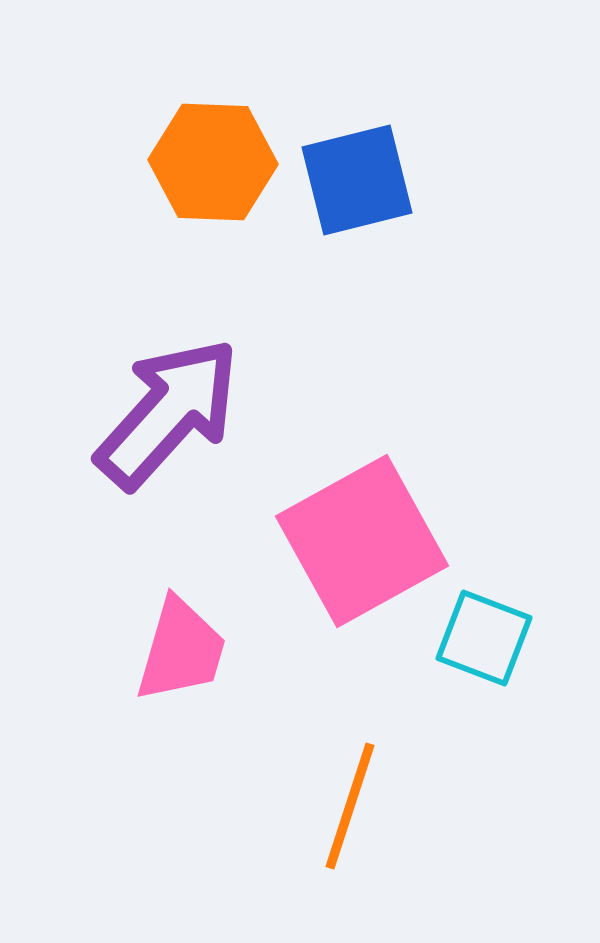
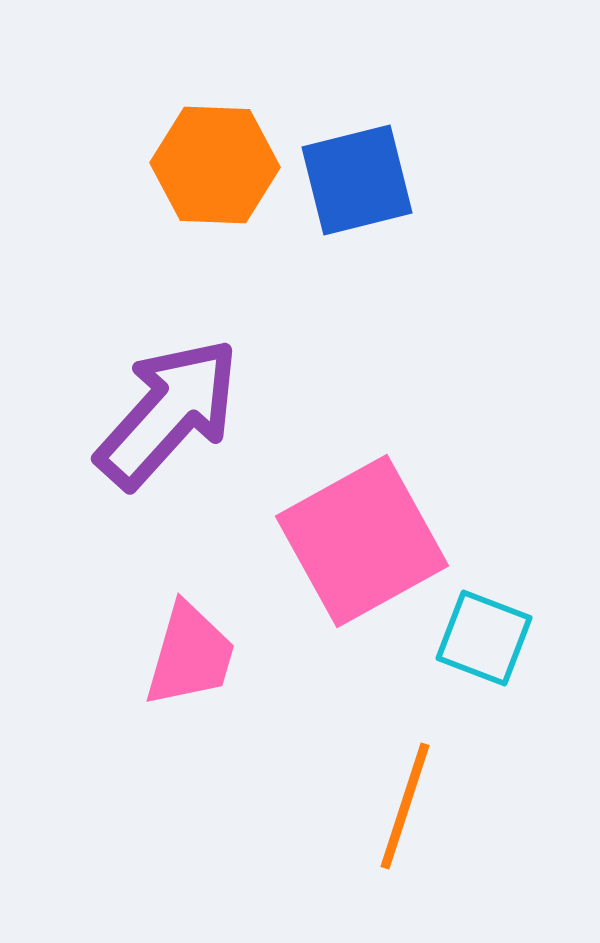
orange hexagon: moved 2 px right, 3 px down
pink trapezoid: moved 9 px right, 5 px down
orange line: moved 55 px right
